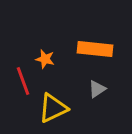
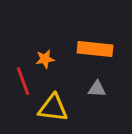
orange star: rotated 24 degrees counterclockwise
gray triangle: rotated 36 degrees clockwise
yellow triangle: rotated 32 degrees clockwise
